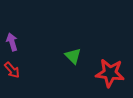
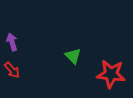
red star: moved 1 px right, 1 px down
